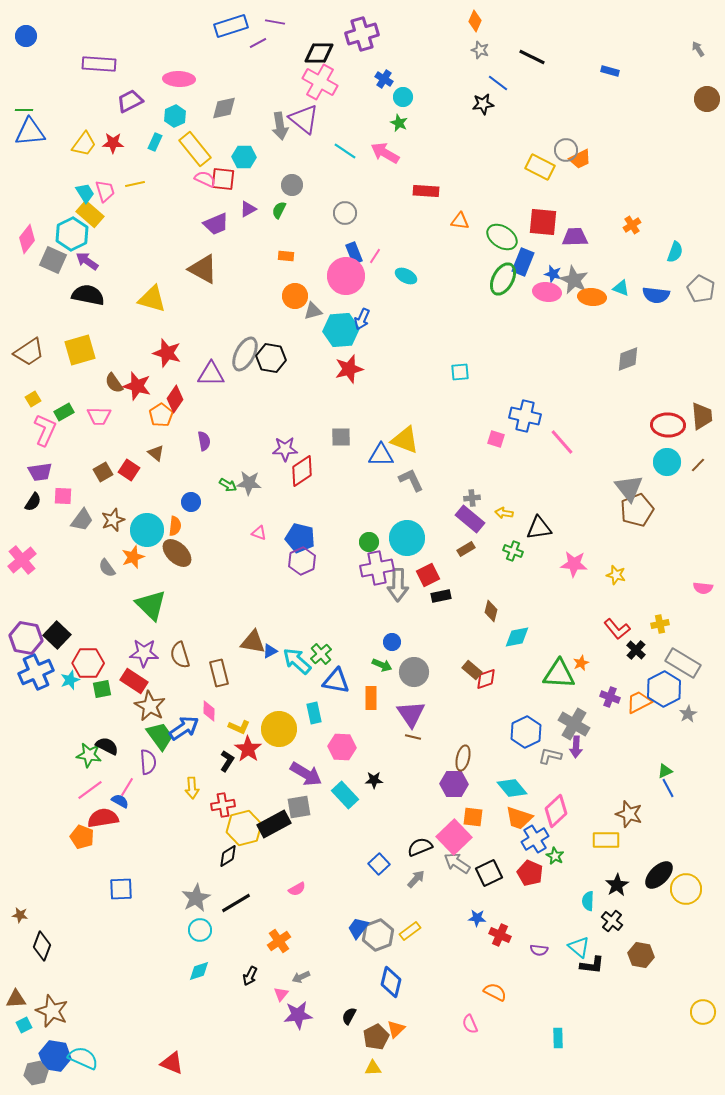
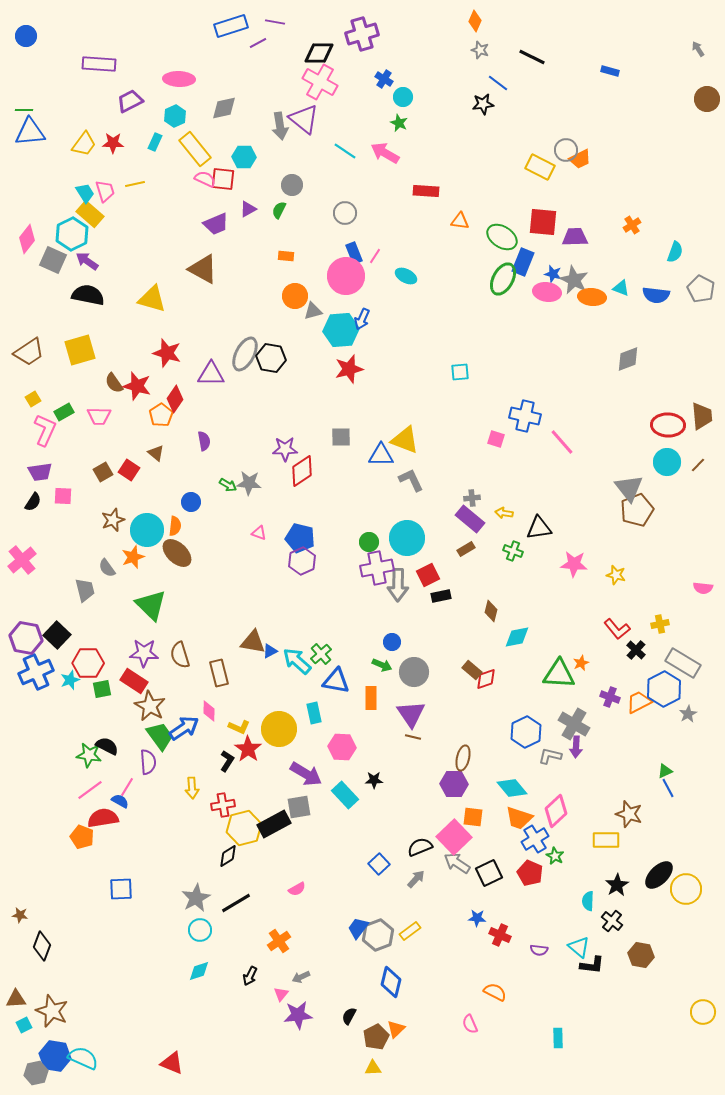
gray trapezoid at (82, 520): moved 3 px right, 70 px down; rotated 50 degrees counterclockwise
